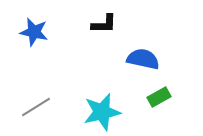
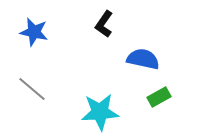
black L-shape: rotated 124 degrees clockwise
gray line: moved 4 px left, 18 px up; rotated 72 degrees clockwise
cyan star: moved 2 px left; rotated 9 degrees clockwise
